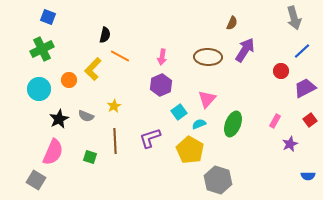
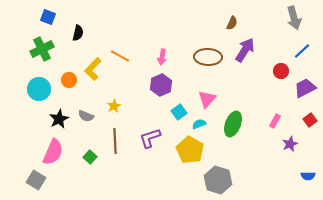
black semicircle: moved 27 px left, 2 px up
green square: rotated 24 degrees clockwise
